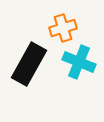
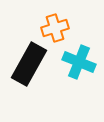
orange cross: moved 8 px left
